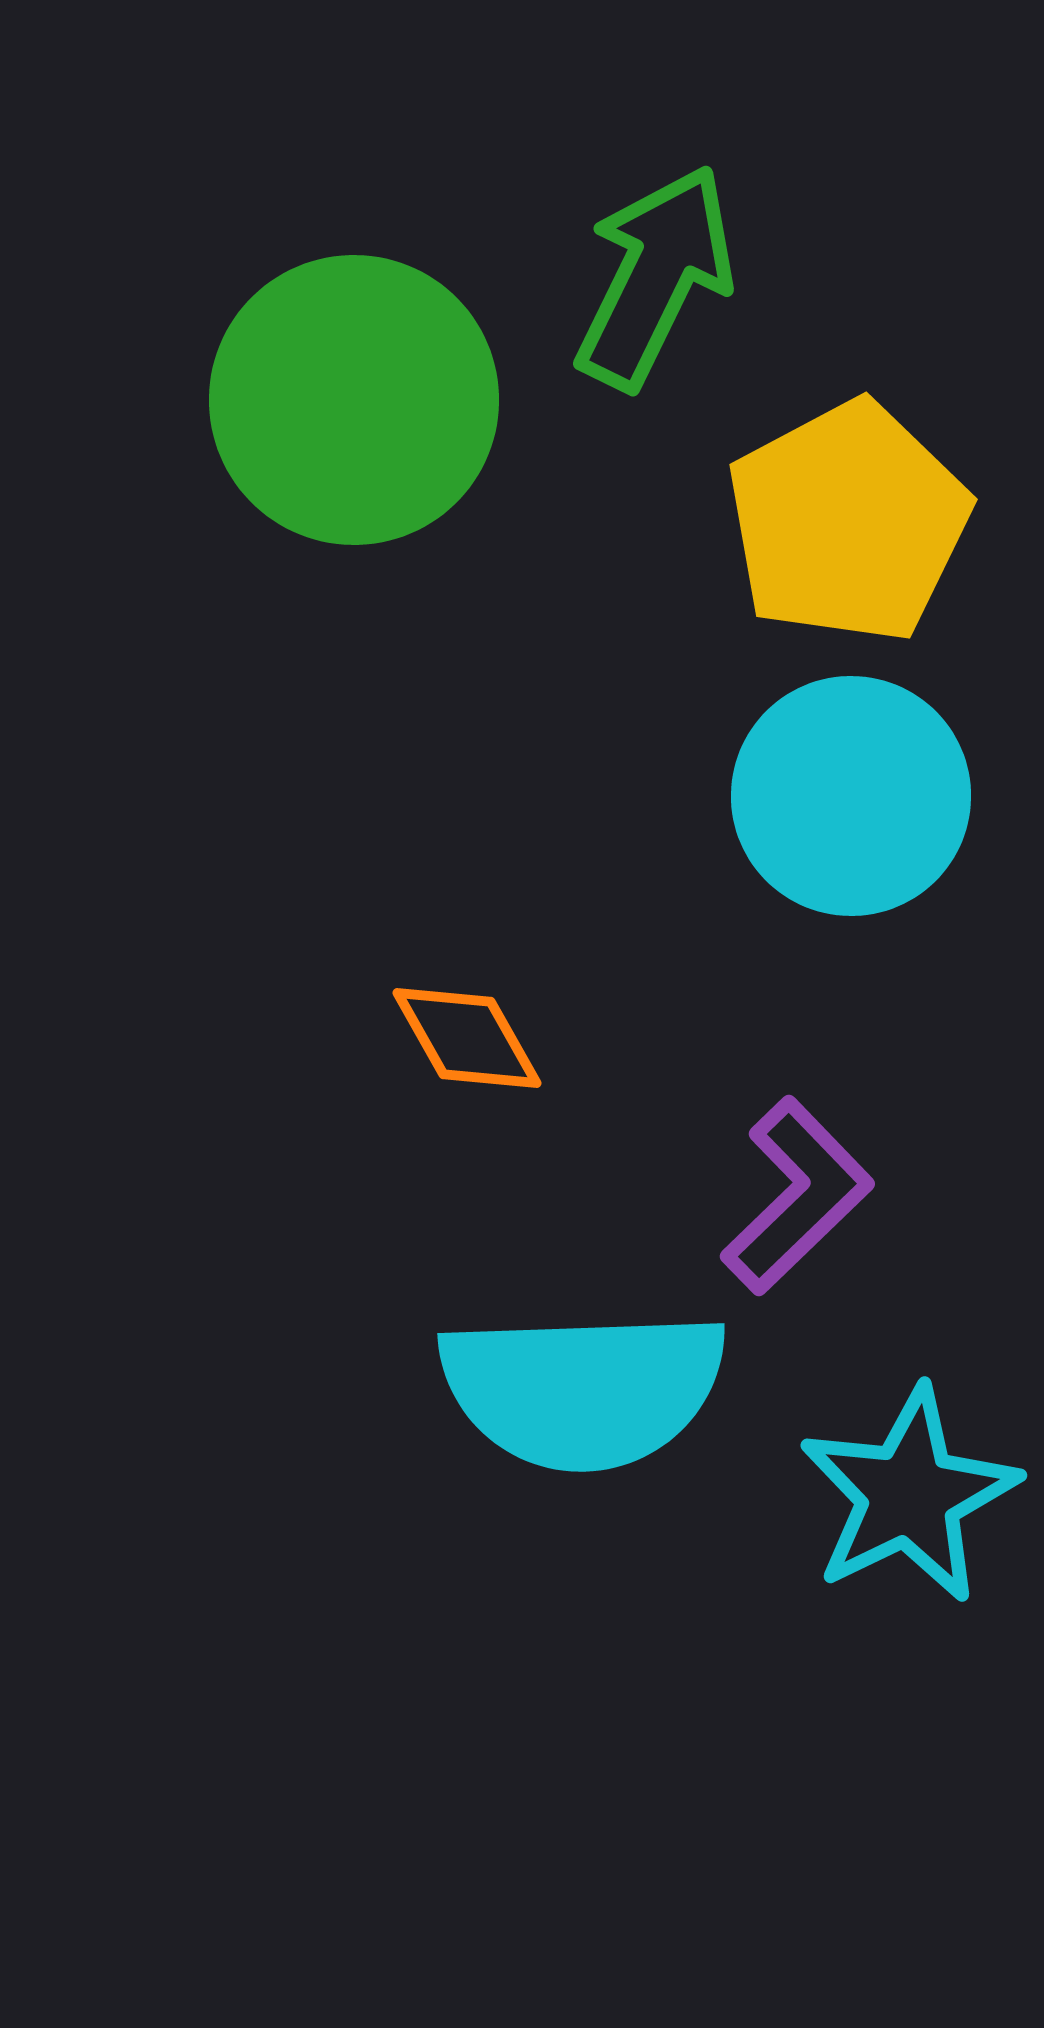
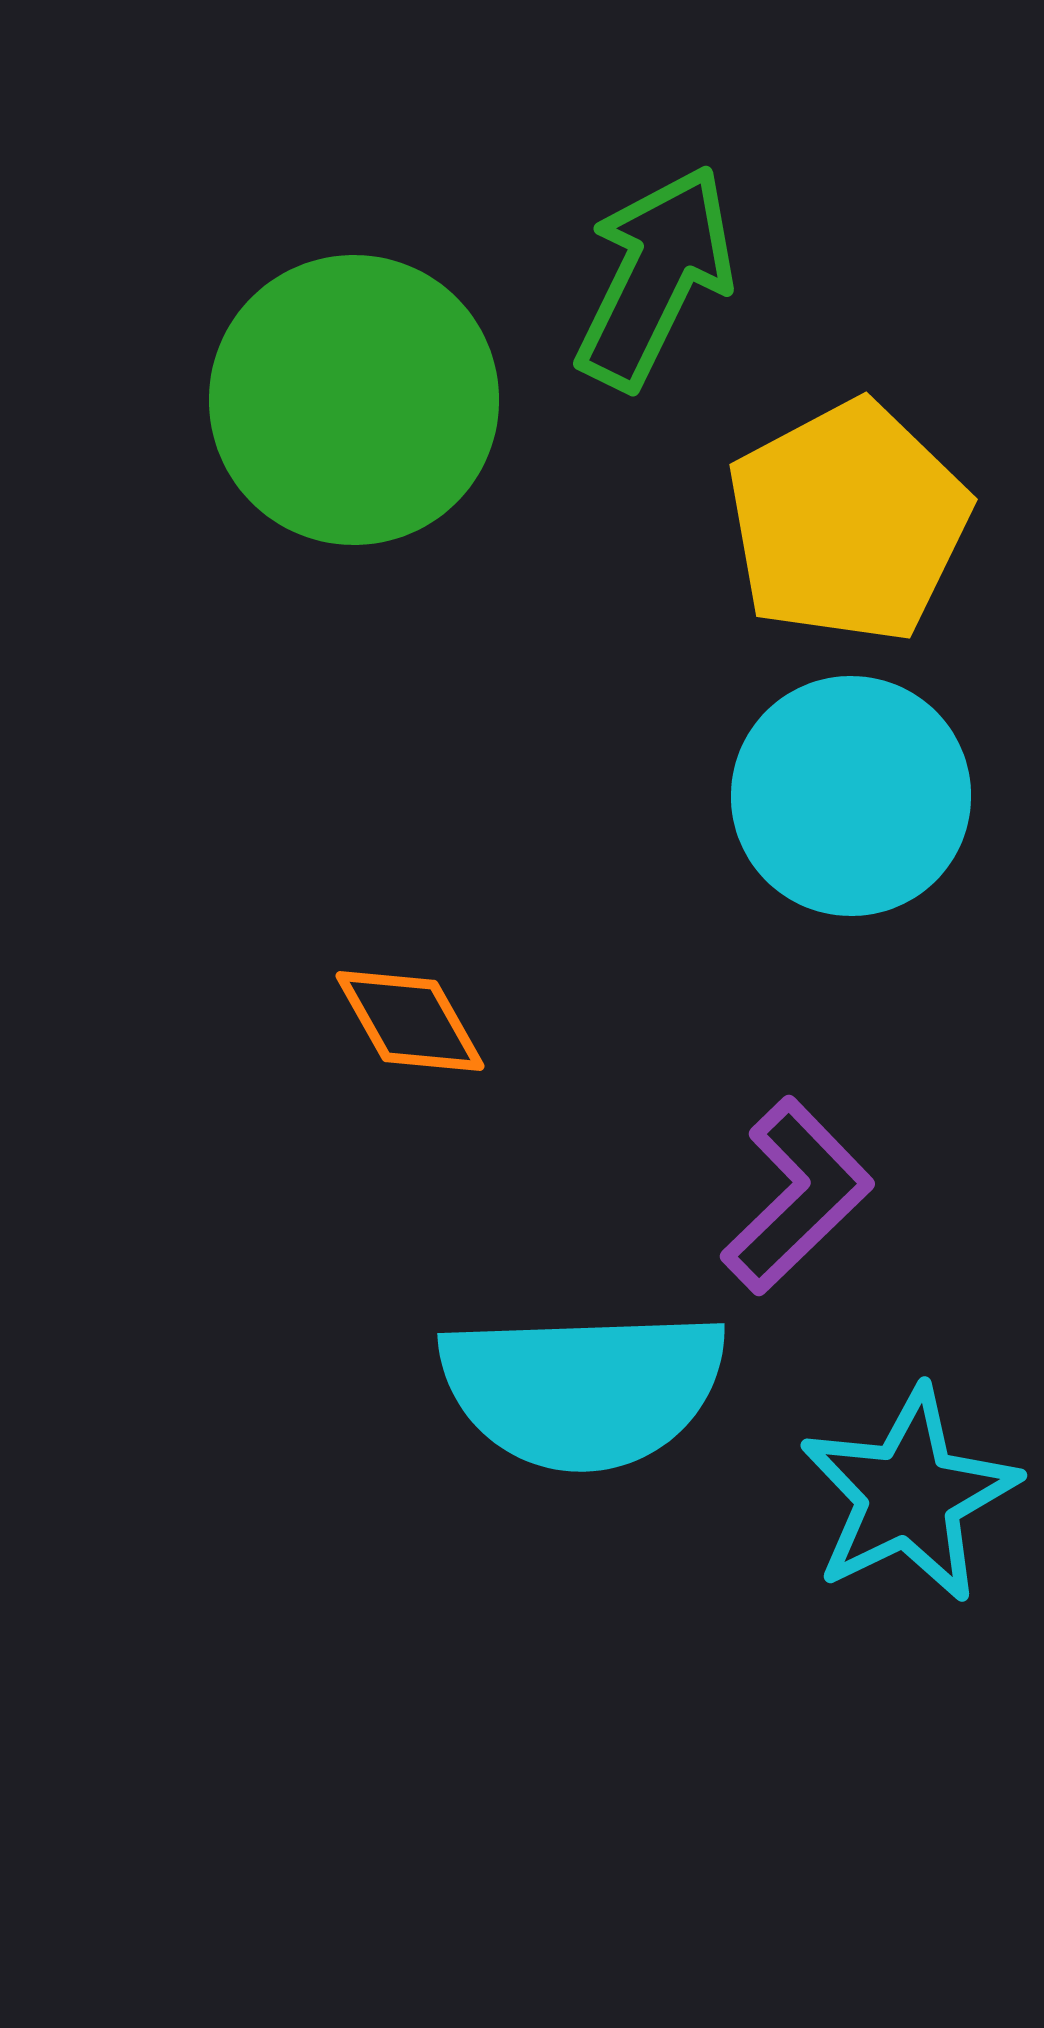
orange diamond: moved 57 px left, 17 px up
